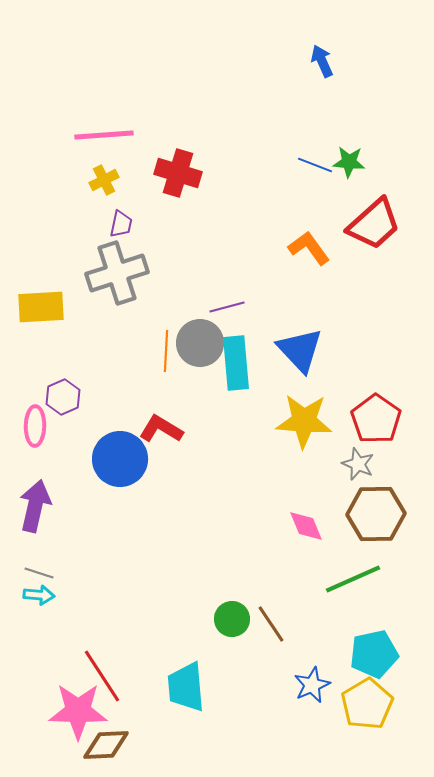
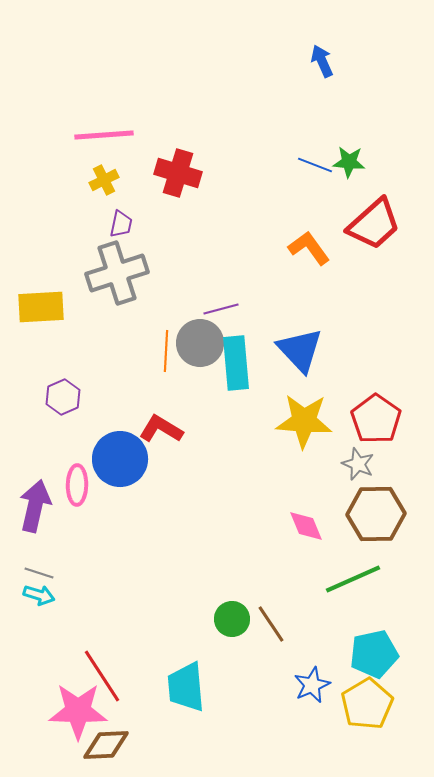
purple line: moved 6 px left, 2 px down
pink ellipse: moved 42 px right, 59 px down
cyan arrow: rotated 12 degrees clockwise
